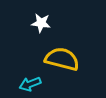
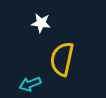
yellow semicircle: rotated 92 degrees counterclockwise
